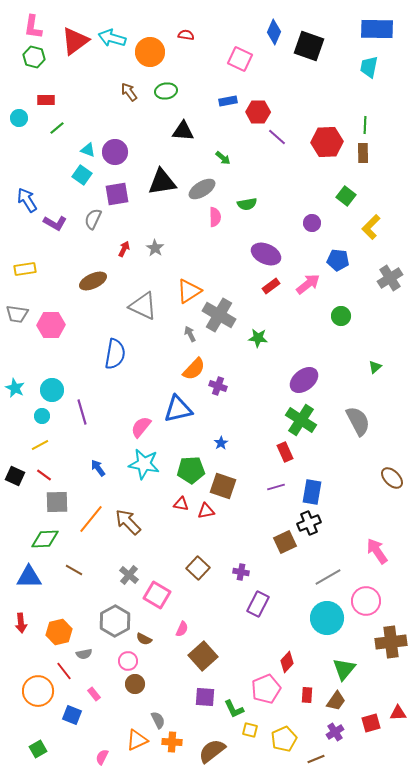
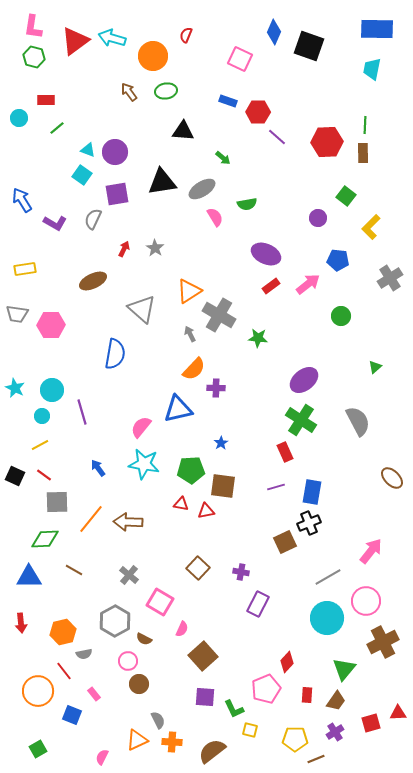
red semicircle at (186, 35): rotated 77 degrees counterclockwise
orange circle at (150, 52): moved 3 px right, 4 px down
cyan trapezoid at (369, 67): moved 3 px right, 2 px down
blue rectangle at (228, 101): rotated 30 degrees clockwise
blue arrow at (27, 200): moved 5 px left
pink semicircle at (215, 217): rotated 30 degrees counterclockwise
purple circle at (312, 223): moved 6 px right, 5 px up
gray triangle at (143, 306): moved 1 px left, 3 px down; rotated 16 degrees clockwise
purple cross at (218, 386): moved 2 px left, 2 px down; rotated 18 degrees counterclockwise
brown square at (223, 486): rotated 12 degrees counterclockwise
brown arrow at (128, 522): rotated 44 degrees counterclockwise
pink arrow at (377, 551): moved 6 px left; rotated 72 degrees clockwise
pink square at (157, 595): moved 3 px right, 7 px down
orange hexagon at (59, 632): moved 4 px right
brown cross at (391, 642): moved 8 px left; rotated 20 degrees counterclockwise
brown circle at (135, 684): moved 4 px right
yellow pentagon at (284, 739): moved 11 px right; rotated 25 degrees clockwise
